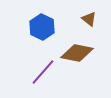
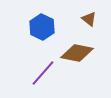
purple line: moved 1 px down
